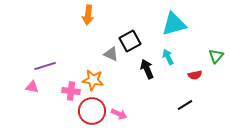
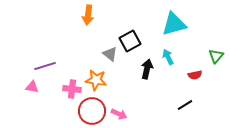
gray triangle: moved 1 px left; rotated 14 degrees clockwise
black arrow: rotated 36 degrees clockwise
orange star: moved 3 px right
pink cross: moved 1 px right, 2 px up
